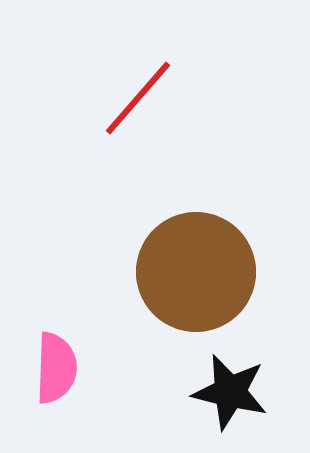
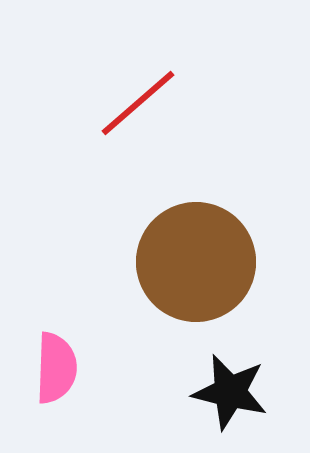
red line: moved 5 px down; rotated 8 degrees clockwise
brown circle: moved 10 px up
